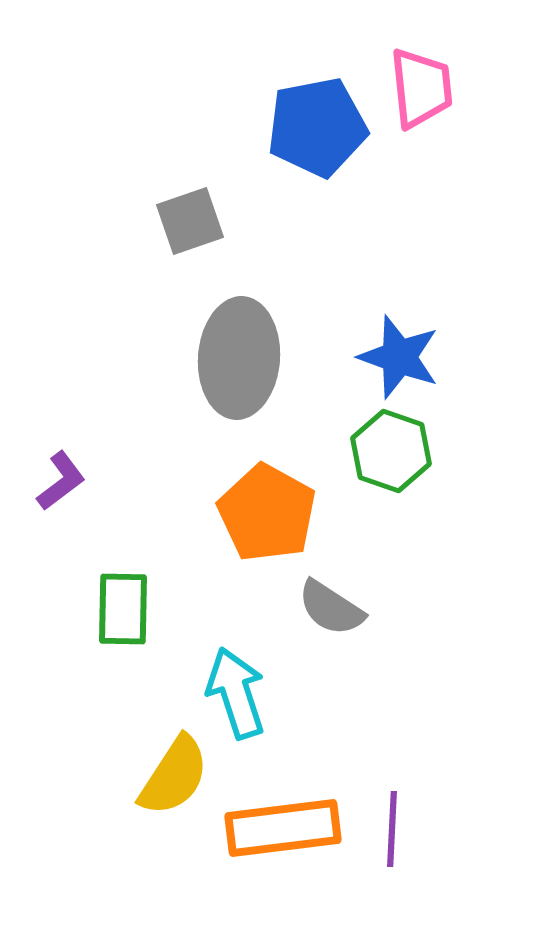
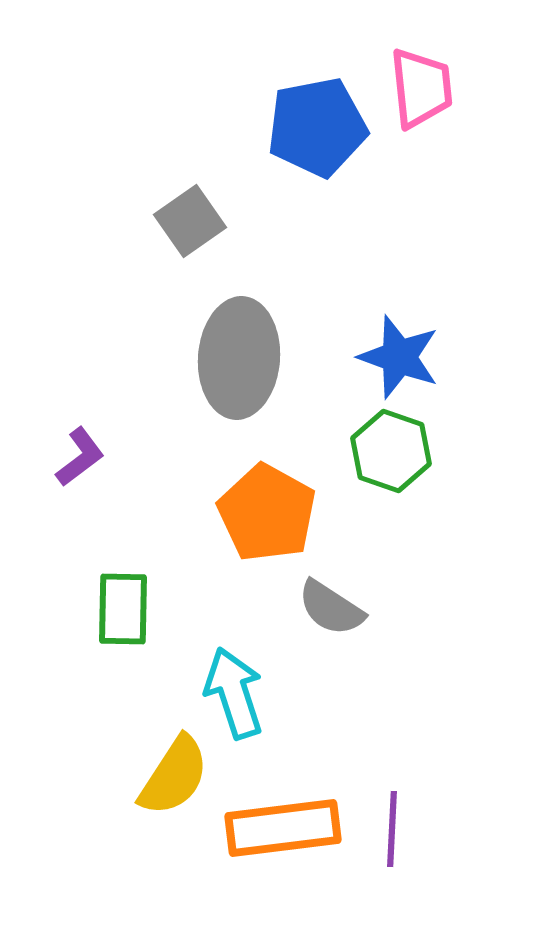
gray square: rotated 16 degrees counterclockwise
purple L-shape: moved 19 px right, 24 px up
cyan arrow: moved 2 px left
